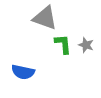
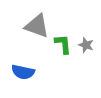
gray triangle: moved 8 px left, 8 px down
